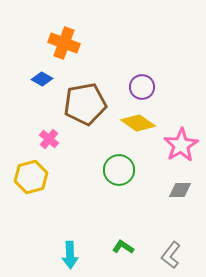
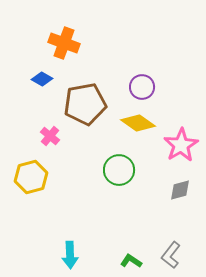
pink cross: moved 1 px right, 3 px up
gray diamond: rotated 15 degrees counterclockwise
green L-shape: moved 8 px right, 14 px down
